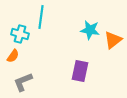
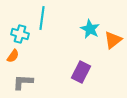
cyan line: moved 1 px right, 1 px down
cyan star: moved 1 px up; rotated 18 degrees clockwise
purple rectangle: moved 1 px right, 1 px down; rotated 15 degrees clockwise
gray L-shape: rotated 25 degrees clockwise
